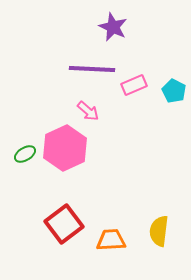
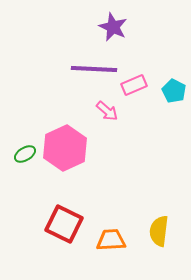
purple line: moved 2 px right
pink arrow: moved 19 px right
red square: rotated 27 degrees counterclockwise
